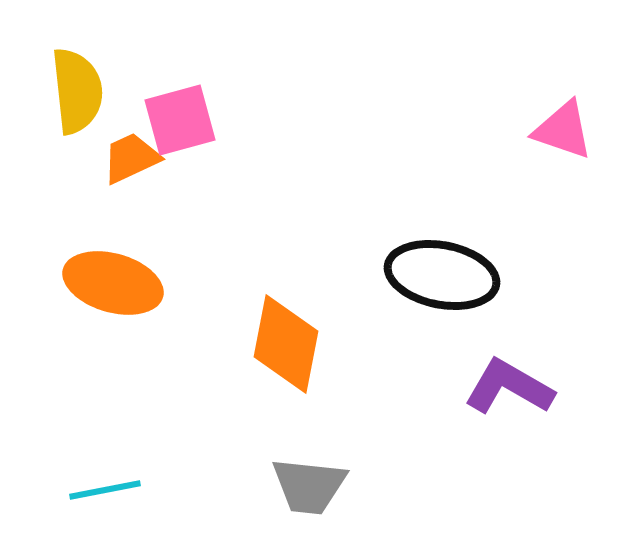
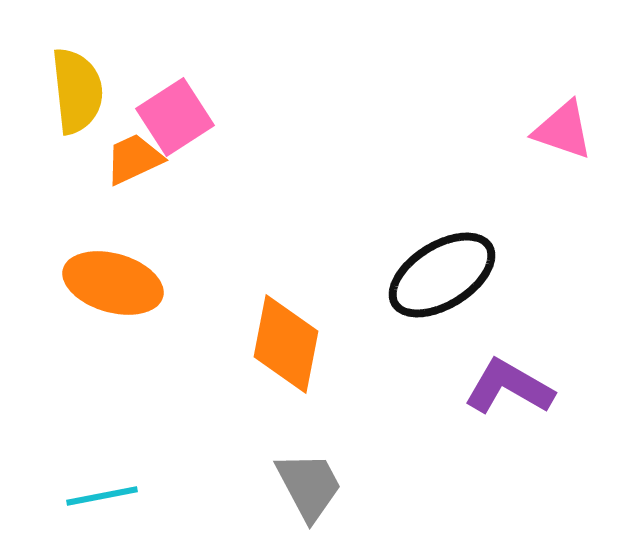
pink square: moved 5 px left, 3 px up; rotated 18 degrees counterclockwise
orange trapezoid: moved 3 px right, 1 px down
black ellipse: rotated 43 degrees counterclockwise
gray trapezoid: rotated 124 degrees counterclockwise
cyan line: moved 3 px left, 6 px down
